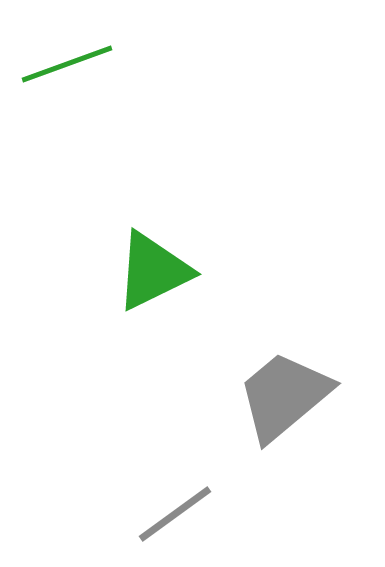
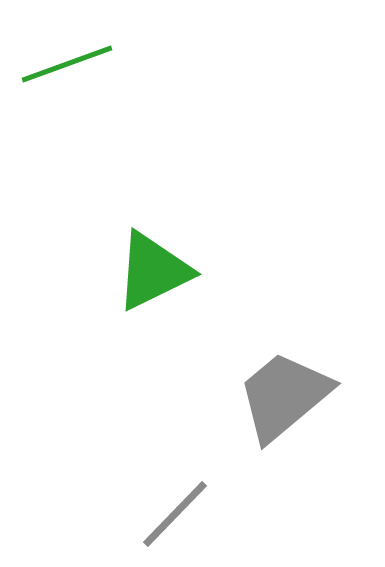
gray line: rotated 10 degrees counterclockwise
